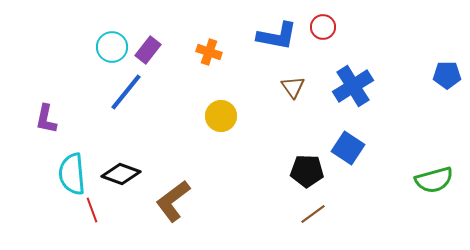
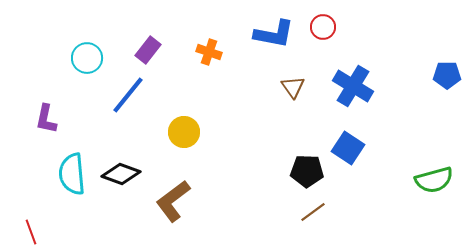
blue L-shape: moved 3 px left, 2 px up
cyan circle: moved 25 px left, 11 px down
blue cross: rotated 27 degrees counterclockwise
blue line: moved 2 px right, 3 px down
yellow circle: moved 37 px left, 16 px down
red line: moved 61 px left, 22 px down
brown line: moved 2 px up
